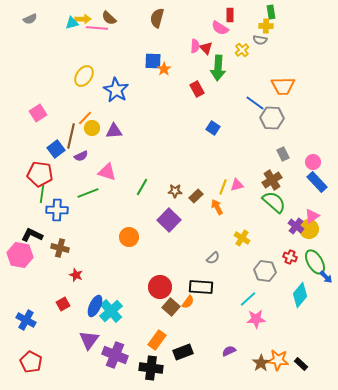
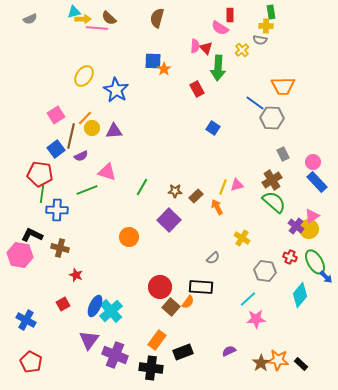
cyan triangle at (72, 23): moved 2 px right, 11 px up
pink square at (38, 113): moved 18 px right, 2 px down
green line at (88, 193): moved 1 px left, 3 px up
